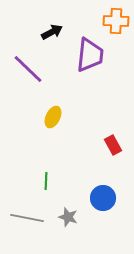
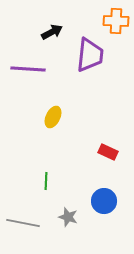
purple line: rotated 40 degrees counterclockwise
red rectangle: moved 5 px left, 7 px down; rotated 36 degrees counterclockwise
blue circle: moved 1 px right, 3 px down
gray line: moved 4 px left, 5 px down
